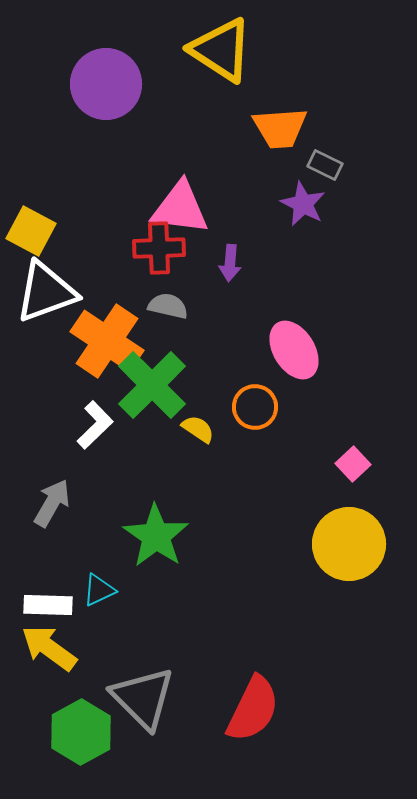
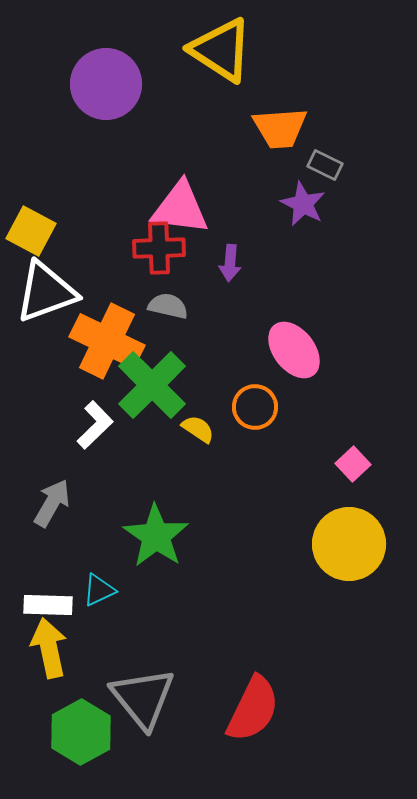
orange cross: rotated 8 degrees counterclockwise
pink ellipse: rotated 6 degrees counterclockwise
yellow arrow: rotated 42 degrees clockwise
gray triangle: rotated 6 degrees clockwise
